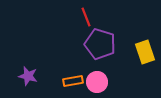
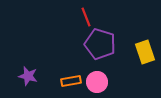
orange rectangle: moved 2 px left
